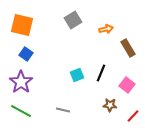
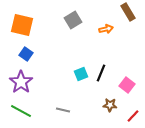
brown rectangle: moved 36 px up
cyan square: moved 4 px right, 1 px up
